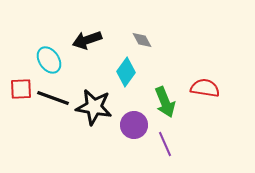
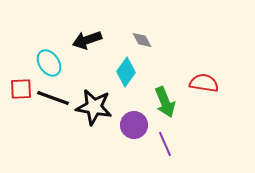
cyan ellipse: moved 3 px down
red semicircle: moved 1 px left, 5 px up
